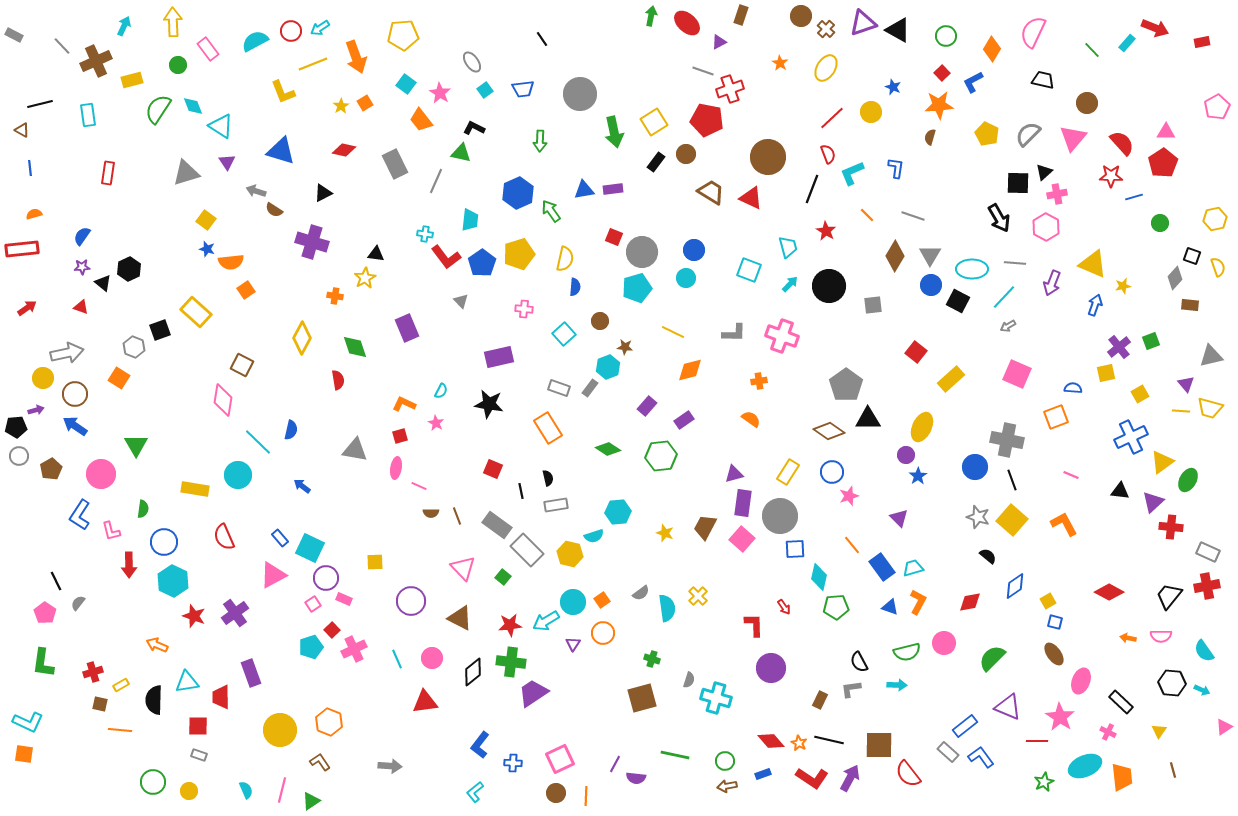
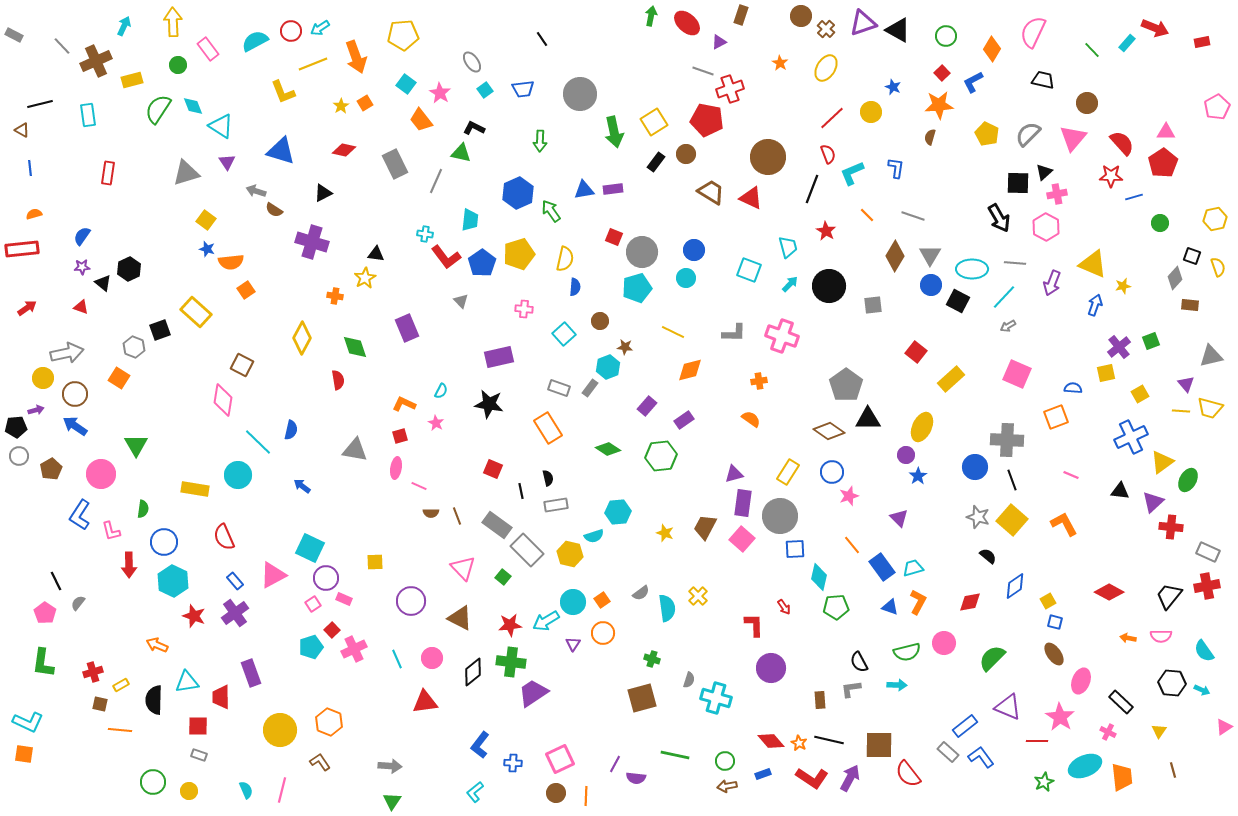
gray cross at (1007, 440): rotated 8 degrees counterclockwise
blue rectangle at (280, 538): moved 45 px left, 43 px down
brown rectangle at (820, 700): rotated 30 degrees counterclockwise
green triangle at (311, 801): moved 81 px right; rotated 24 degrees counterclockwise
